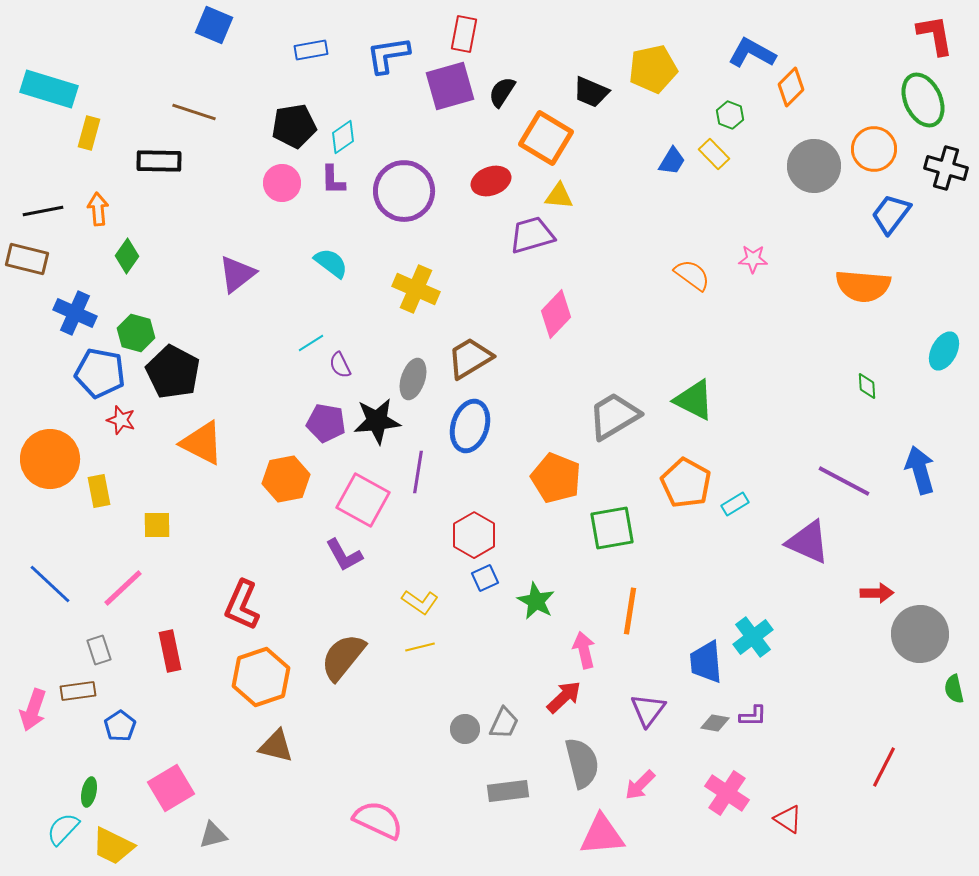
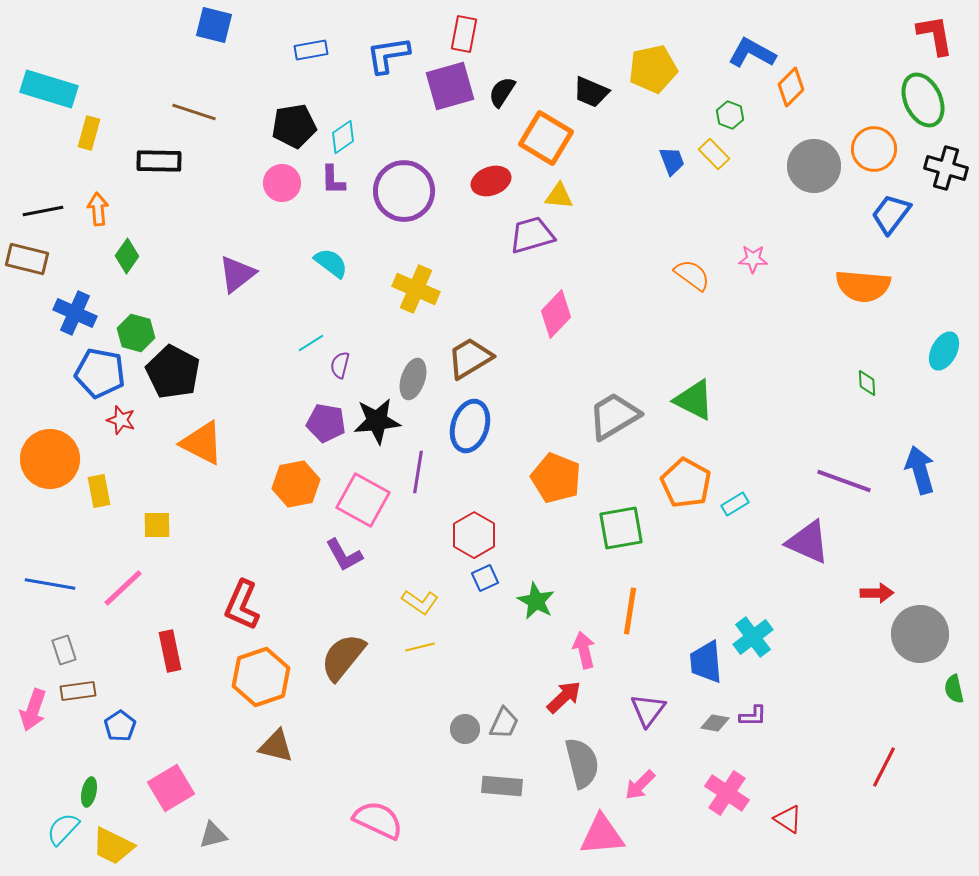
blue square at (214, 25): rotated 9 degrees counterclockwise
blue trapezoid at (672, 161): rotated 52 degrees counterclockwise
purple semicircle at (340, 365): rotated 40 degrees clockwise
green diamond at (867, 386): moved 3 px up
orange hexagon at (286, 479): moved 10 px right, 5 px down
purple line at (844, 481): rotated 8 degrees counterclockwise
green square at (612, 528): moved 9 px right
blue line at (50, 584): rotated 33 degrees counterclockwise
gray rectangle at (99, 650): moved 35 px left
gray rectangle at (508, 791): moved 6 px left, 5 px up; rotated 12 degrees clockwise
